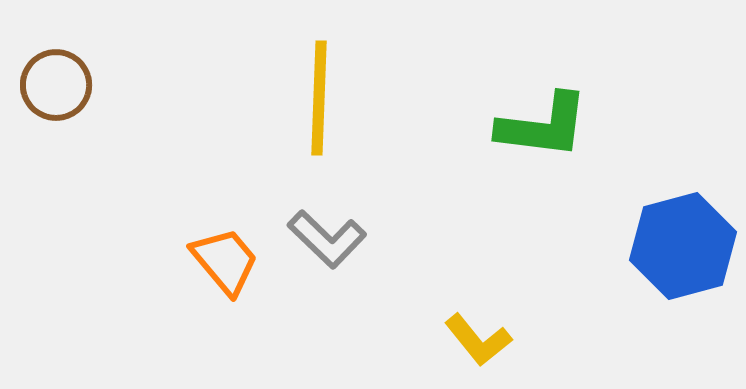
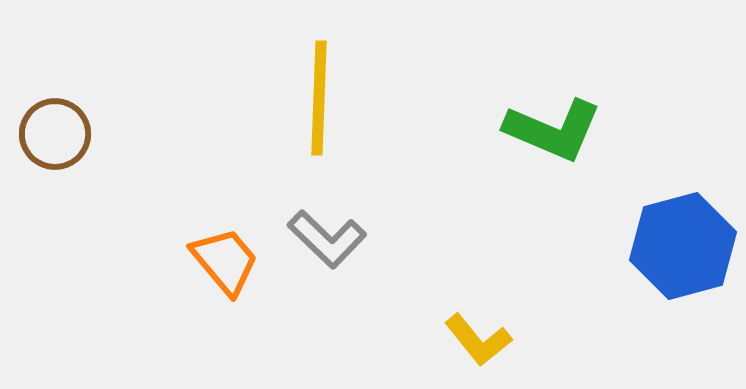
brown circle: moved 1 px left, 49 px down
green L-shape: moved 10 px right, 4 px down; rotated 16 degrees clockwise
